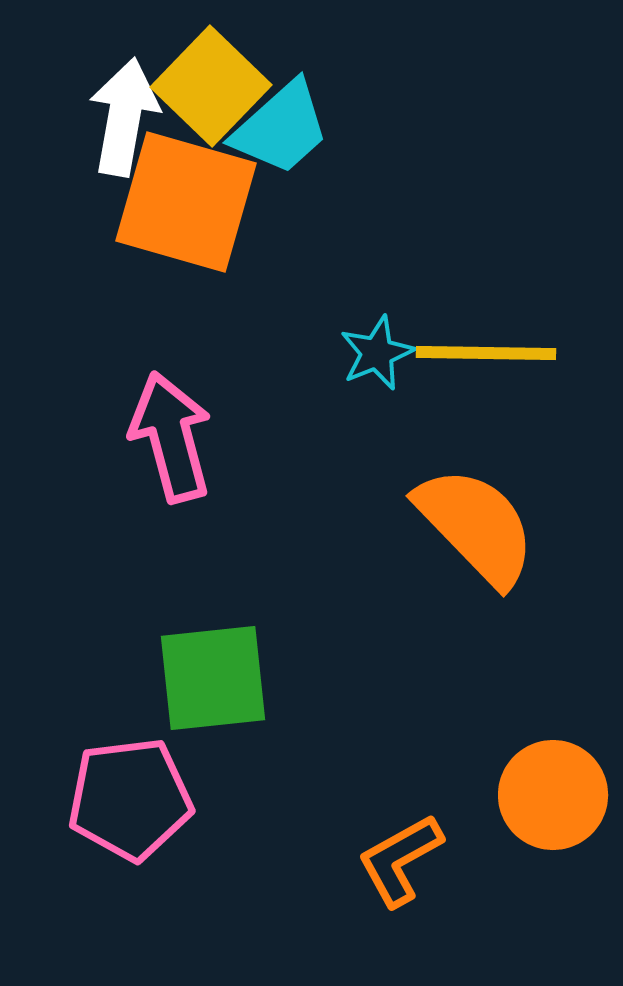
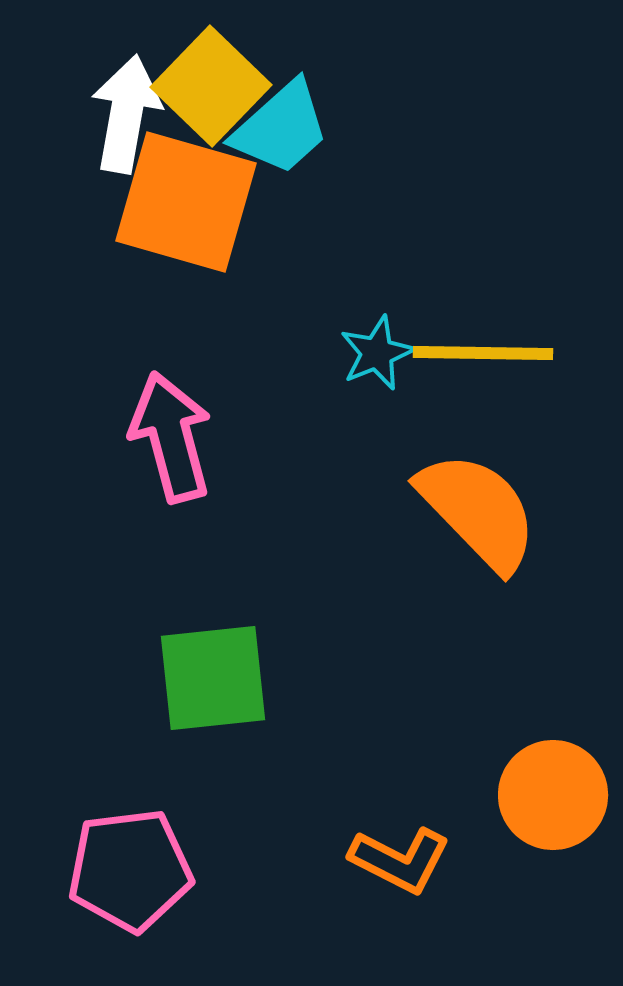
white arrow: moved 2 px right, 3 px up
yellow line: moved 3 px left
orange semicircle: moved 2 px right, 15 px up
pink pentagon: moved 71 px down
orange L-shape: rotated 124 degrees counterclockwise
